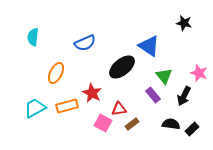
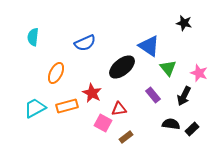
green triangle: moved 4 px right, 8 px up
brown rectangle: moved 6 px left, 13 px down
